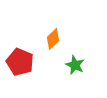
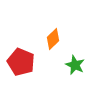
red pentagon: moved 1 px right
